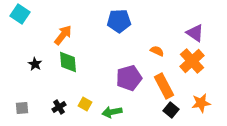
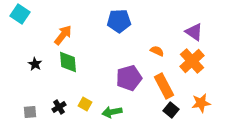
purple triangle: moved 1 px left, 1 px up
gray square: moved 8 px right, 4 px down
